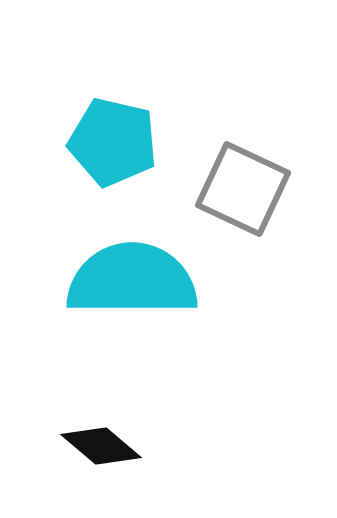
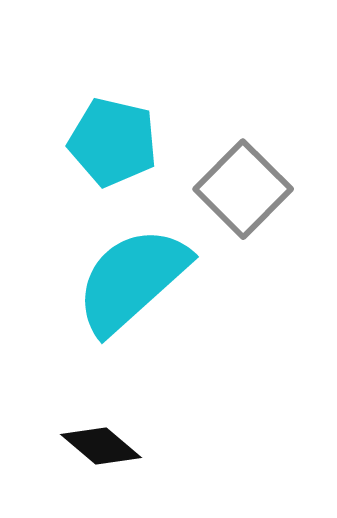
gray square: rotated 20 degrees clockwise
cyan semicircle: rotated 42 degrees counterclockwise
